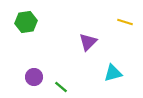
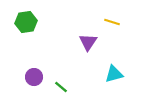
yellow line: moved 13 px left
purple triangle: rotated 12 degrees counterclockwise
cyan triangle: moved 1 px right, 1 px down
